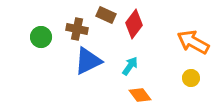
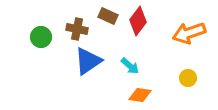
brown rectangle: moved 2 px right, 1 px down
red diamond: moved 4 px right, 3 px up
orange arrow: moved 4 px left, 9 px up; rotated 48 degrees counterclockwise
blue triangle: rotated 8 degrees counterclockwise
cyan arrow: rotated 96 degrees clockwise
yellow circle: moved 3 px left
orange diamond: rotated 45 degrees counterclockwise
